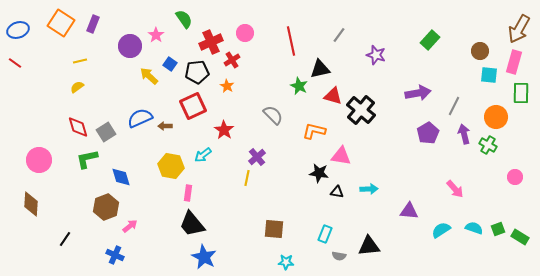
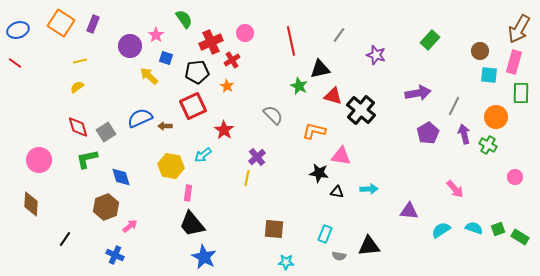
blue square at (170, 64): moved 4 px left, 6 px up; rotated 16 degrees counterclockwise
